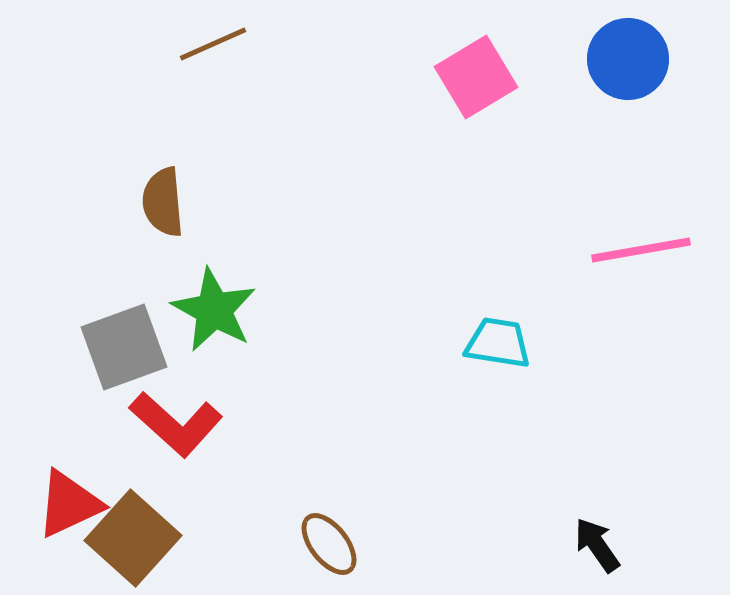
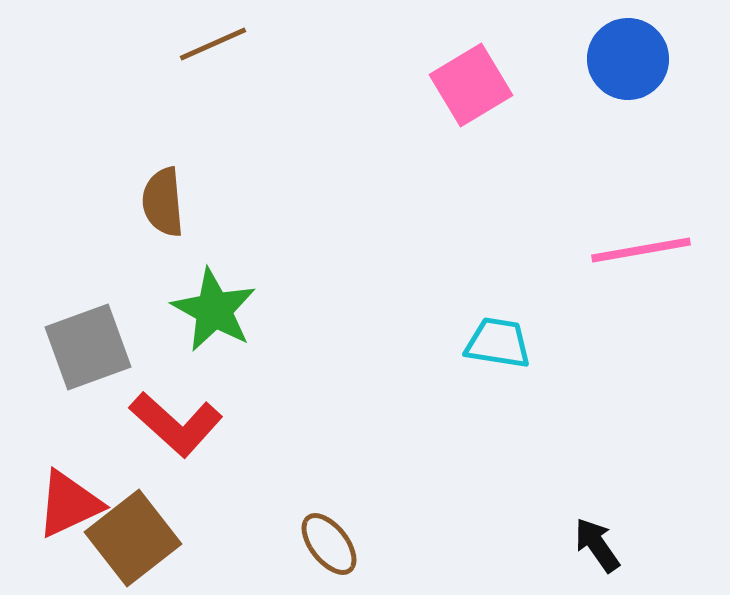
pink square: moved 5 px left, 8 px down
gray square: moved 36 px left
brown square: rotated 10 degrees clockwise
